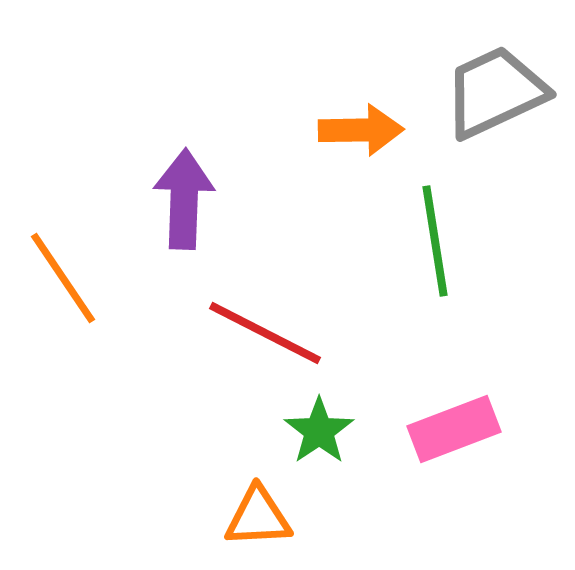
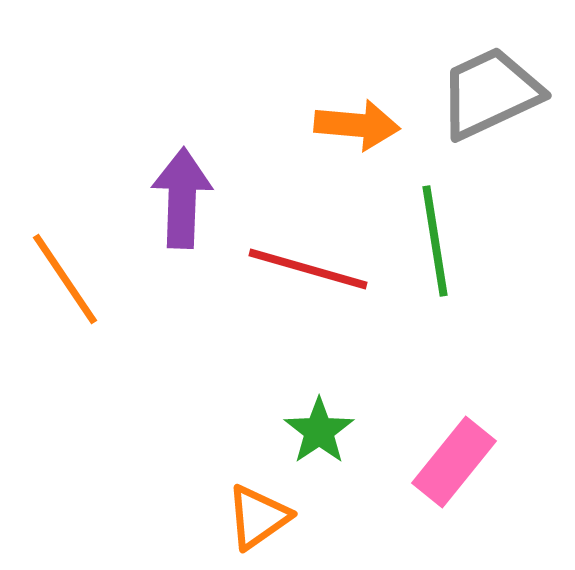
gray trapezoid: moved 5 px left, 1 px down
orange arrow: moved 4 px left, 5 px up; rotated 6 degrees clockwise
purple arrow: moved 2 px left, 1 px up
orange line: moved 2 px right, 1 px down
red line: moved 43 px right, 64 px up; rotated 11 degrees counterclockwise
pink rectangle: moved 33 px down; rotated 30 degrees counterclockwise
orange triangle: rotated 32 degrees counterclockwise
